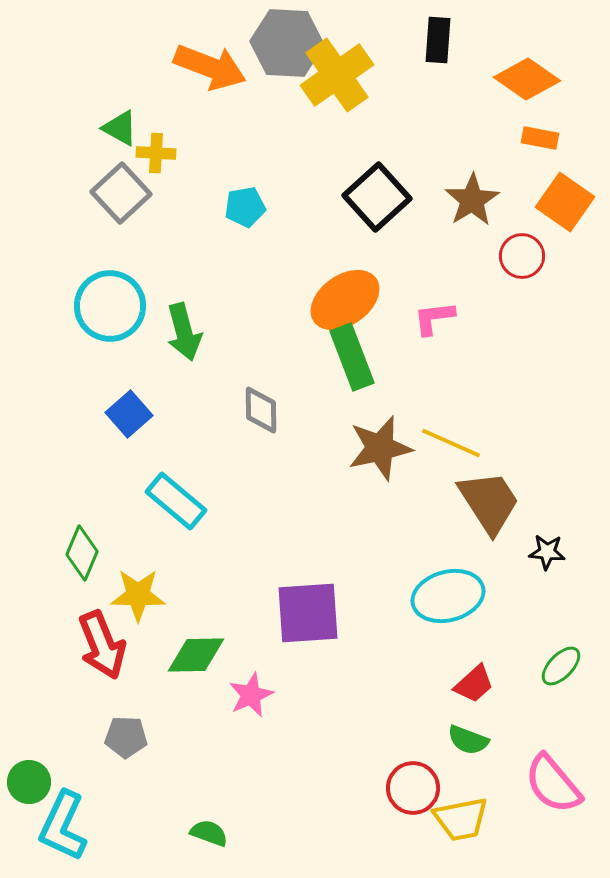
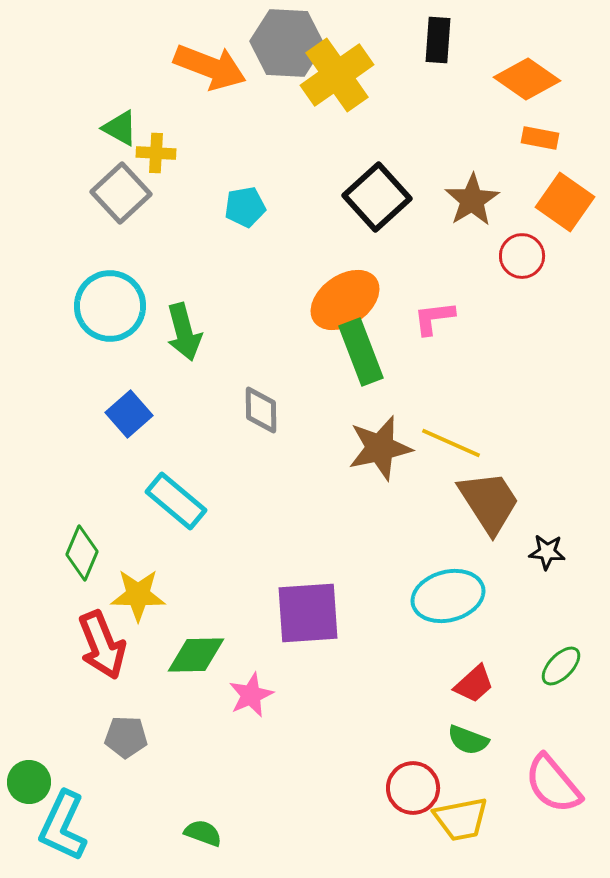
green rectangle at (352, 357): moved 9 px right, 5 px up
green semicircle at (209, 833): moved 6 px left
